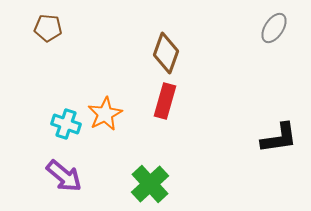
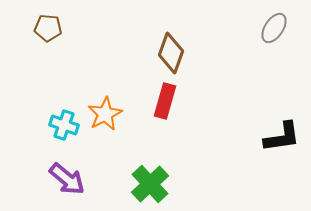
brown diamond: moved 5 px right
cyan cross: moved 2 px left, 1 px down
black L-shape: moved 3 px right, 1 px up
purple arrow: moved 3 px right, 3 px down
